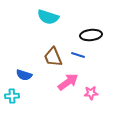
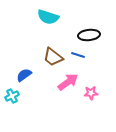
black ellipse: moved 2 px left
brown trapezoid: rotated 30 degrees counterclockwise
blue semicircle: rotated 126 degrees clockwise
cyan cross: rotated 24 degrees counterclockwise
